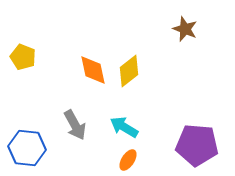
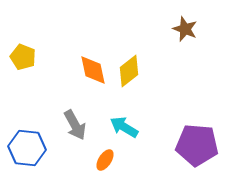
orange ellipse: moved 23 px left
